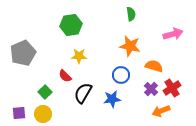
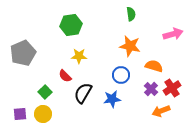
purple square: moved 1 px right, 1 px down
